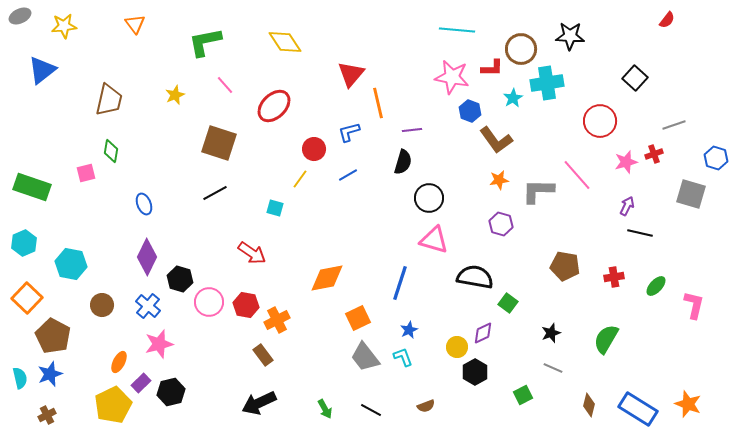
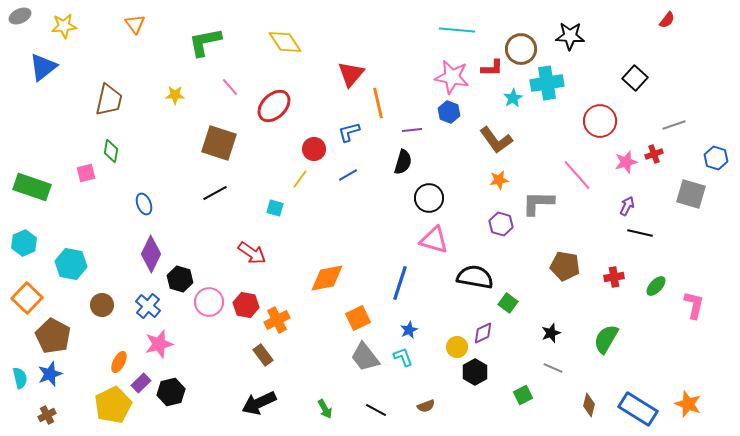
blue triangle at (42, 70): moved 1 px right, 3 px up
pink line at (225, 85): moved 5 px right, 2 px down
yellow star at (175, 95): rotated 24 degrees clockwise
blue hexagon at (470, 111): moved 21 px left, 1 px down
gray L-shape at (538, 191): moved 12 px down
purple diamond at (147, 257): moved 4 px right, 3 px up
black line at (371, 410): moved 5 px right
